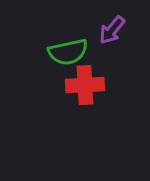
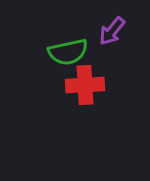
purple arrow: moved 1 px down
